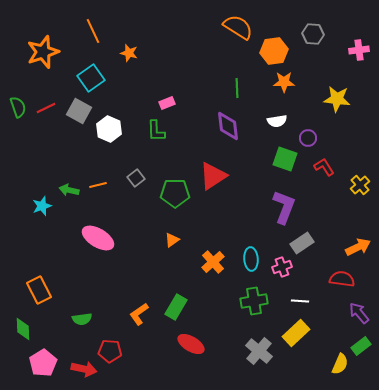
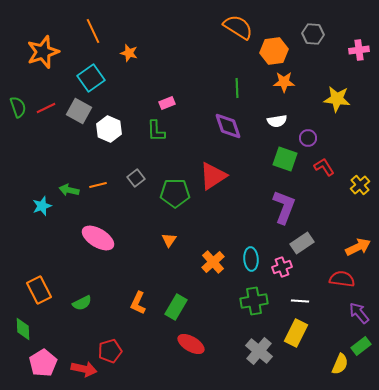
purple diamond at (228, 126): rotated 12 degrees counterclockwise
orange triangle at (172, 240): moved 3 px left; rotated 21 degrees counterclockwise
orange L-shape at (139, 314): moved 1 px left, 11 px up; rotated 30 degrees counterclockwise
green semicircle at (82, 319): moved 16 px up; rotated 18 degrees counterclockwise
yellow rectangle at (296, 333): rotated 20 degrees counterclockwise
red pentagon at (110, 351): rotated 20 degrees counterclockwise
